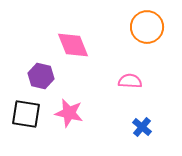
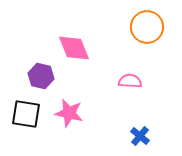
pink diamond: moved 1 px right, 3 px down
blue cross: moved 2 px left, 9 px down
